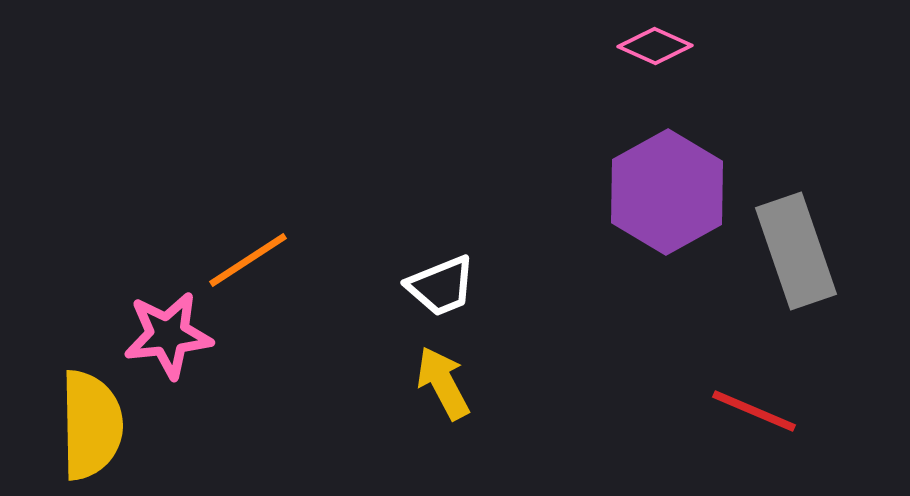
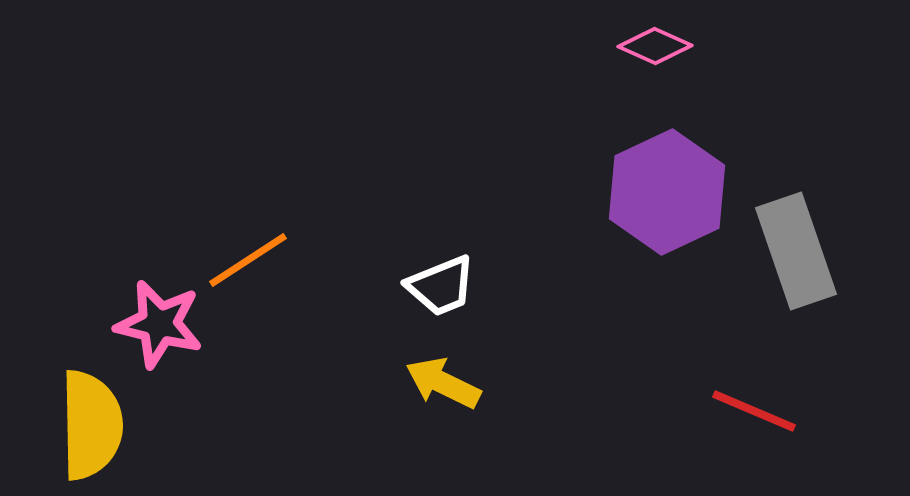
purple hexagon: rotated 4 degrees clockwise
pink star: moved 9 px left, 11 px up; rotated 20 degrees clockwise
yellow arrow: rotated 36 degrees counterclockwise
